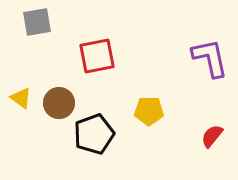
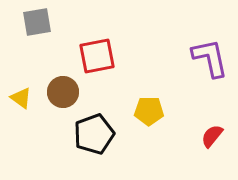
brown circle: moved 4 px right, 11 px up
